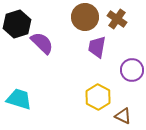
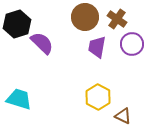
purple circle: moved 26 px up
